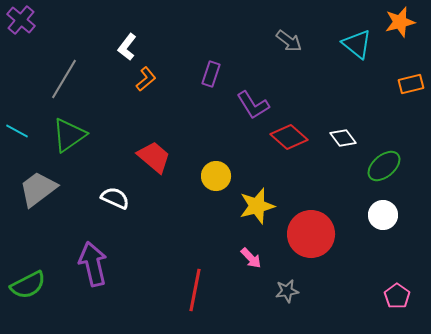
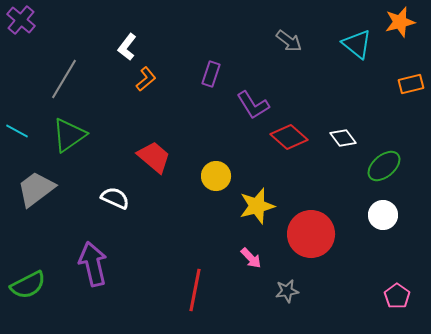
gray trapezoid: moved 2 px left
